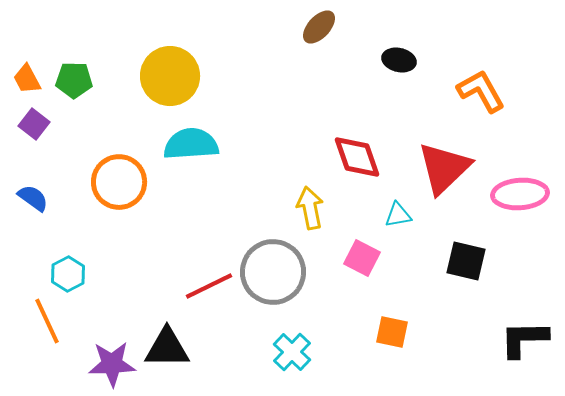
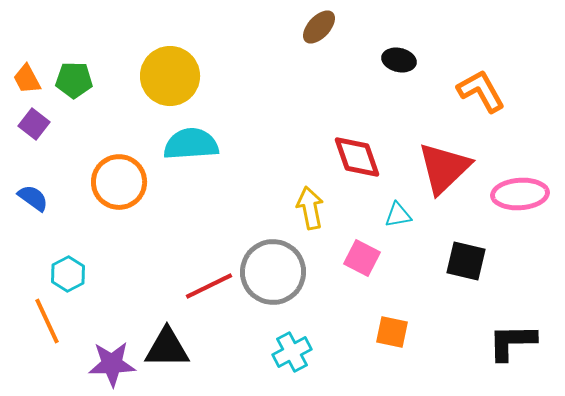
black L-shape: moved 12 px left, 3 px down
cyan cross: rotated 18 degrees clockwise
